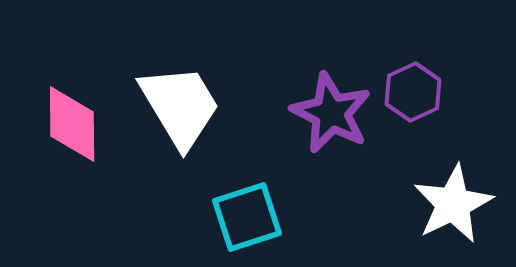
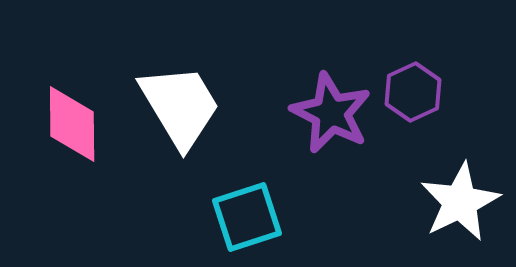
white star: moved 7 px right, 2 px up
